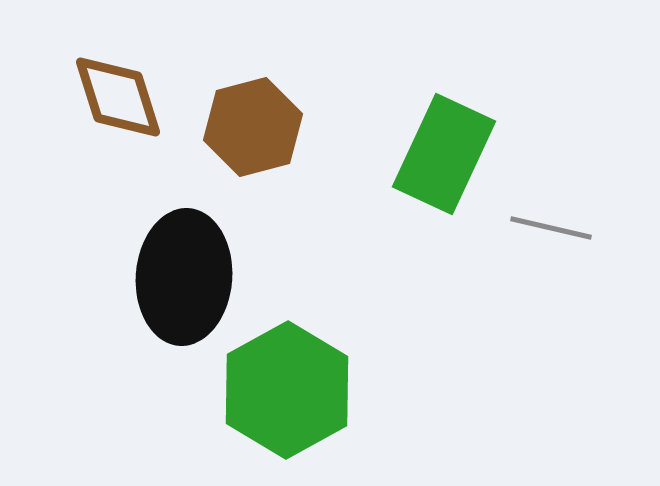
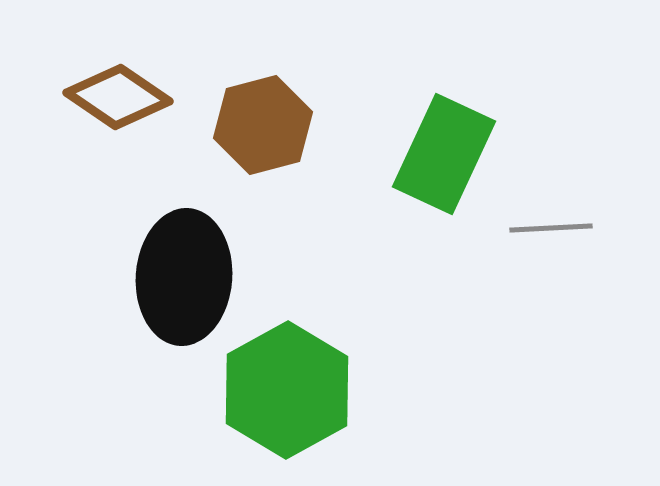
brown diamond: rotated 38 degrees counterclockwise
brown hexagon: moved 10 px right, 2 px up
gray line: rotated 16 degrees counterclockwise
